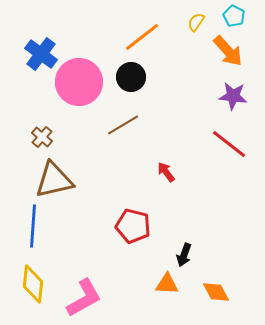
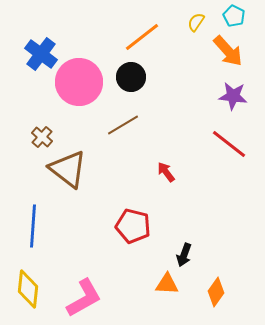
brown triangle: moved 14 px right, 11 px up; rotated 51 degrees clockwise
yellow diamond: moved 5 px left, 5 px down
orange diamond: rotated 64 degrees clockwise
